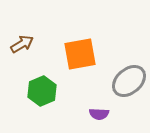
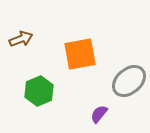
brown arrow: moved 1 px left, 5 px up; rotated 10 degrees clockwise
green hexagon: moved 3 px left
purple semicircle: rotated 126 degrees clockwise
